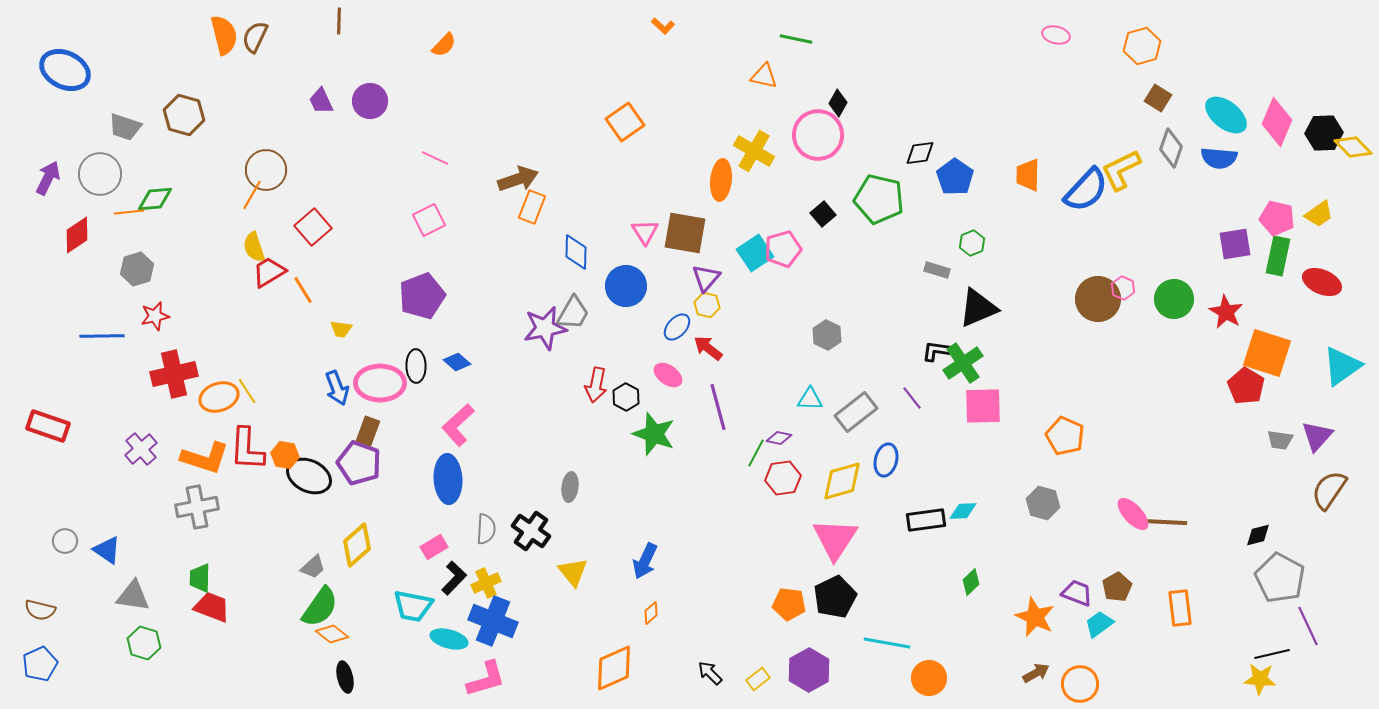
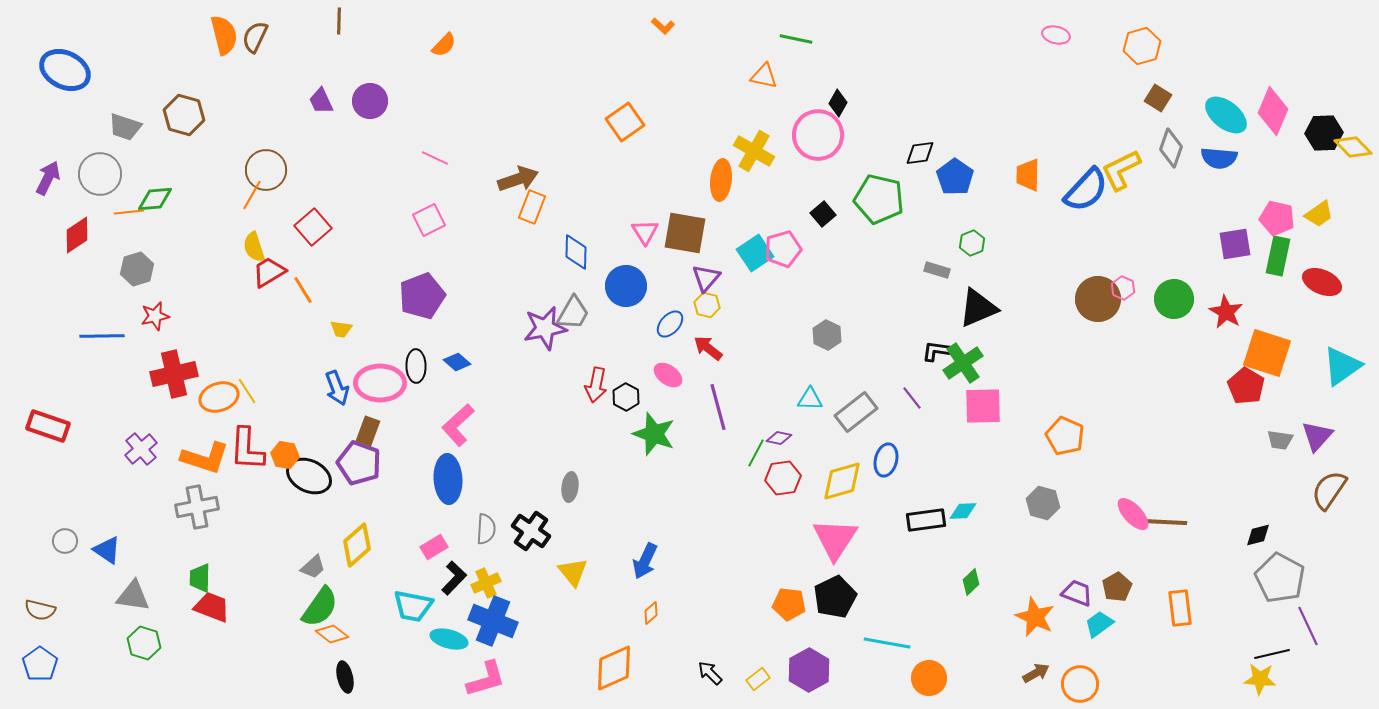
pink diamond at (1277, 122): moved 4 px left, 11 px up
blue ellipse at (677, 327): moved 7 px left, 3 px up
blue pentagon at (40, 664): rotated 12 degrees counterclockwise
